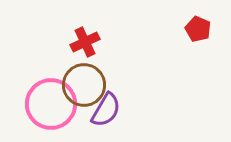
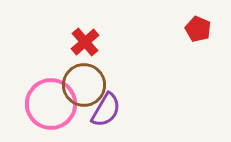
red cross: rotated 16 degrees counterclockwise
